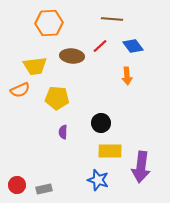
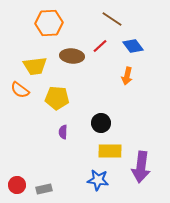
brown line: rotated 30 degrees clockwise
orange arrow: rotated 18 degrees clockwise
orange semicircle: rotated 60 degrees clockwise
blue star: rotated 10 degrees counterclockwise
